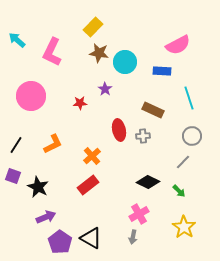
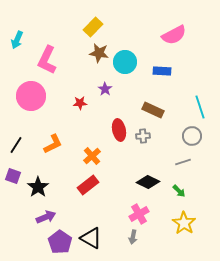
cyan arrow: rotated 108 degrees counterclockwise
pink semicircle: moved 4 px left, 10 px up
pink L-shape: moved 5 px left, 8 px down
cyan line: moved 11 px right, 9 px down
gray line: rotated 28 degrees clockwise
black star: rotated 10 degrees clockwise
yellow star: moved 4 px up
